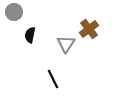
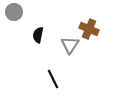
brown cross: rotated 30 degrees counterclockwise
black semicircle: moved 8 px right
gray triangle: moved 4 px right, 1 px down
